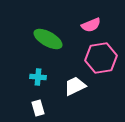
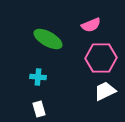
pink hexagon: rotated 8 degrees clockwise
white trapezoid: moved 30 px right, 5 px down
white rectangle: moved 1 px right, 1 px down
